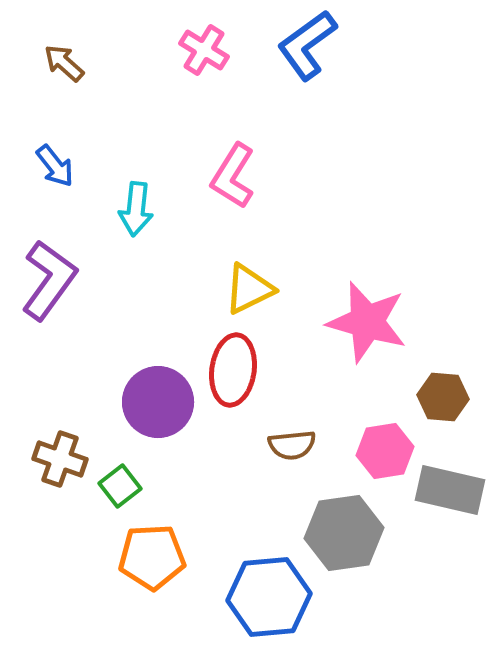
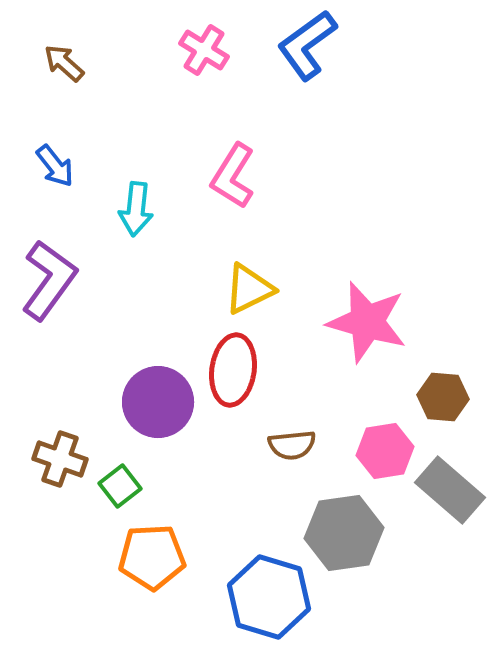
gray rectangle: rotated 28 degrees clockwise
blue hexagon: rotated 22 degrees clockwise
